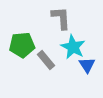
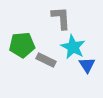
gray rectangle: rotated 24 degrees counterclockwise
